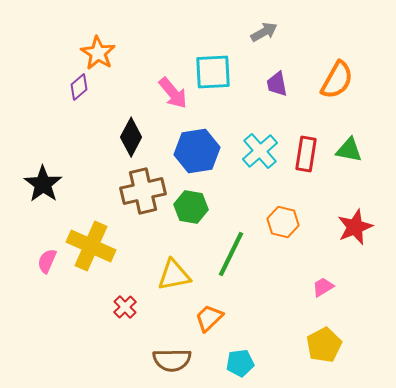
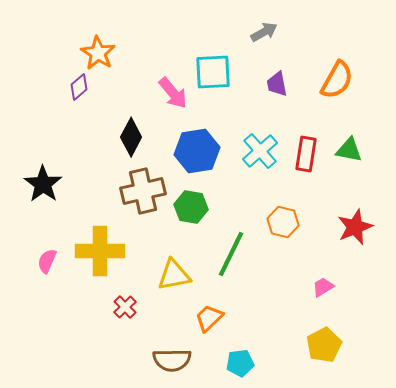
yellow cross: moved 9 px right, 5 px down; rotated 24 degrees counterclockwise
